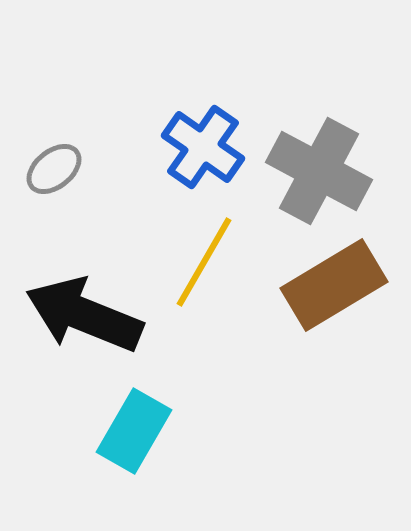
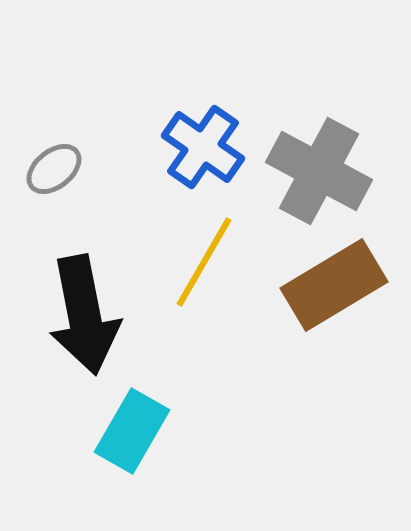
black arrow: rotated 123 degrees counterclockwise
cyan rectangle: moved 2 px left
